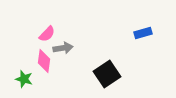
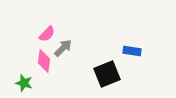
blue rectangle: moved 11 px left, 18 px down; rotated 24 degrees clockwise
gray arrow: rotated 36 degrees counterclockwise
black square: rotated 12 degrees clockwise
green star: moved 4 px down
